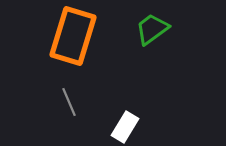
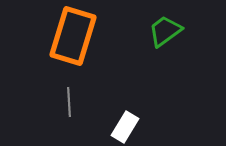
green trapezoid: moved 13 px right, 2 px down
gray line: rotated 20 degrees clockwise
